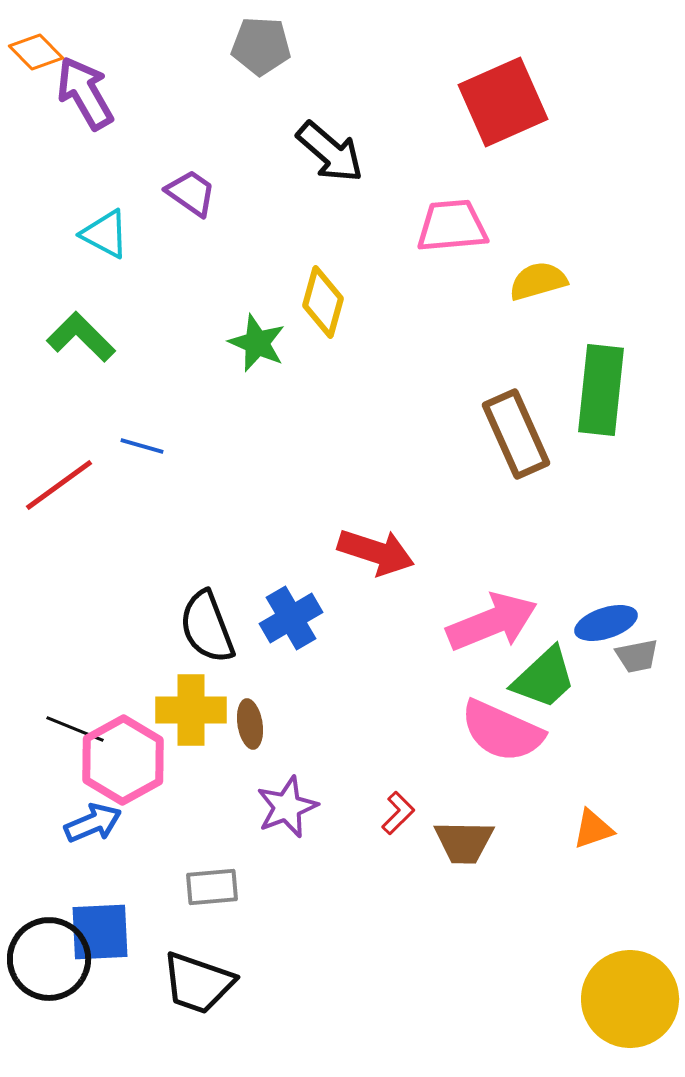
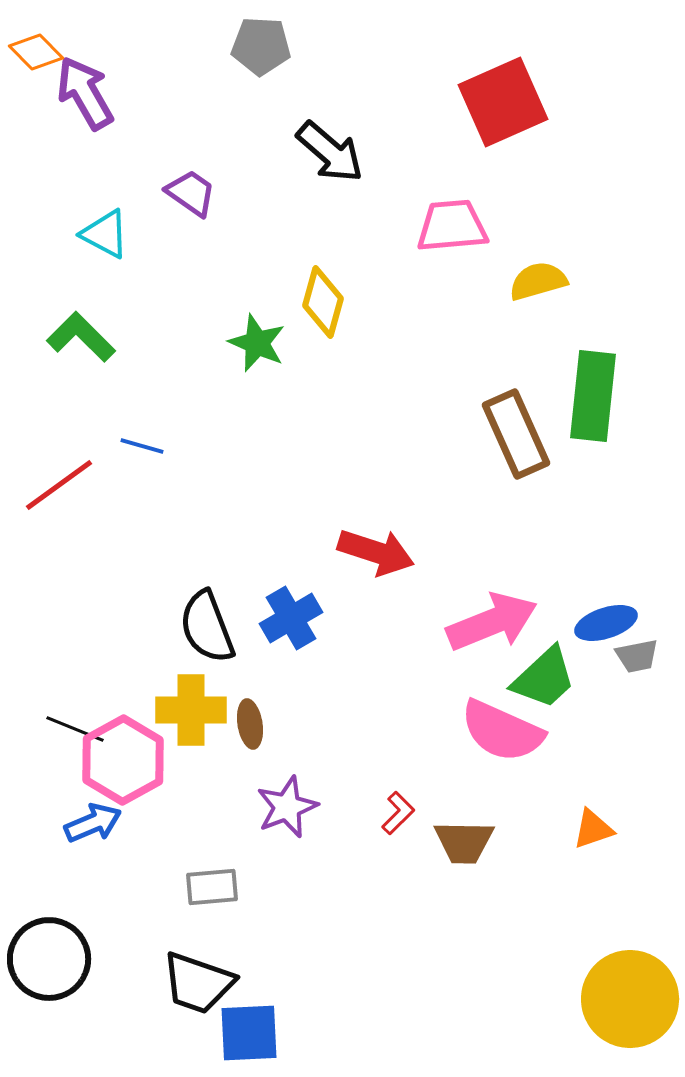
green rectangle: moved 8 px left, 6 px down
blue square: moved 149 px right, 101 px down
